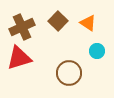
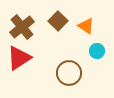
orange triangle: moved 2 px left, 3 px down
brown cross: rotated 15 degrees counterclockwise
red triangle: rotated 16 degrees counterclockwise
